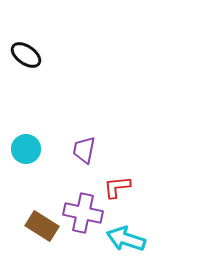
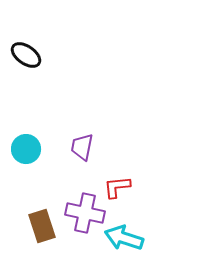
purple trapezoid: moved 2 px left, 3 px up
purple cross: moved 2 px right
brown rectangle: rotated 40 degrees clockwise
cyan arrow: moved 2 px left, 1 px up
